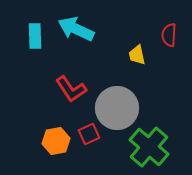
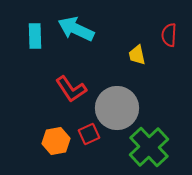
green cross: rotated 6 degrees clockwise
